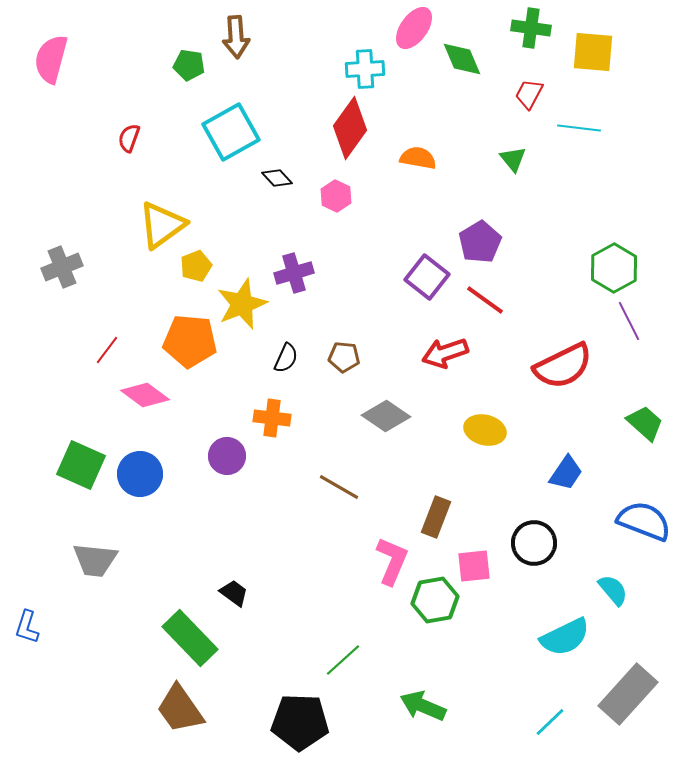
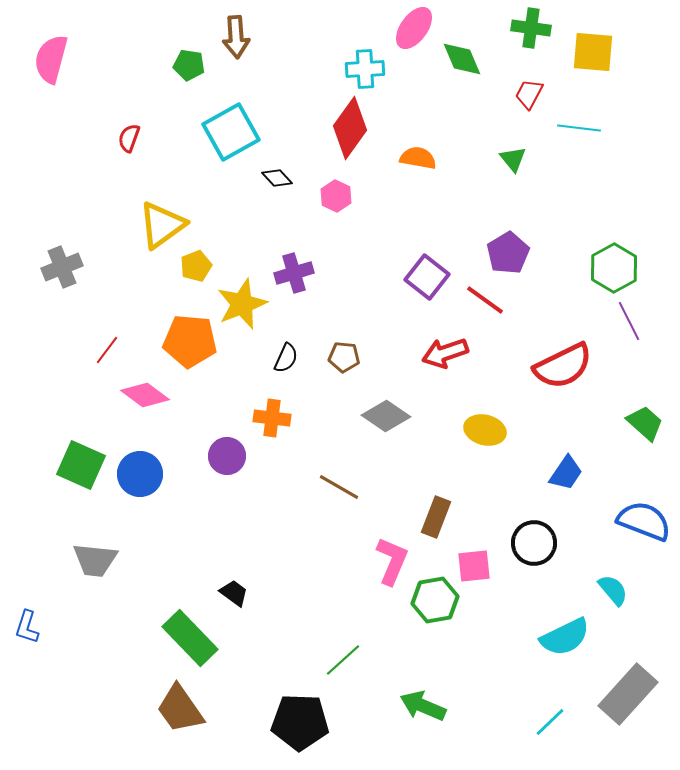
purple pentagon at (480, 242): moved 28 px right, 11 px down
